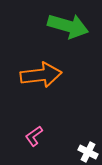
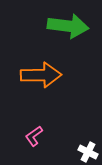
green arrow: rotated 9 degrees counterclockwise
orange arrow: rotated 6 degrees clockwise
